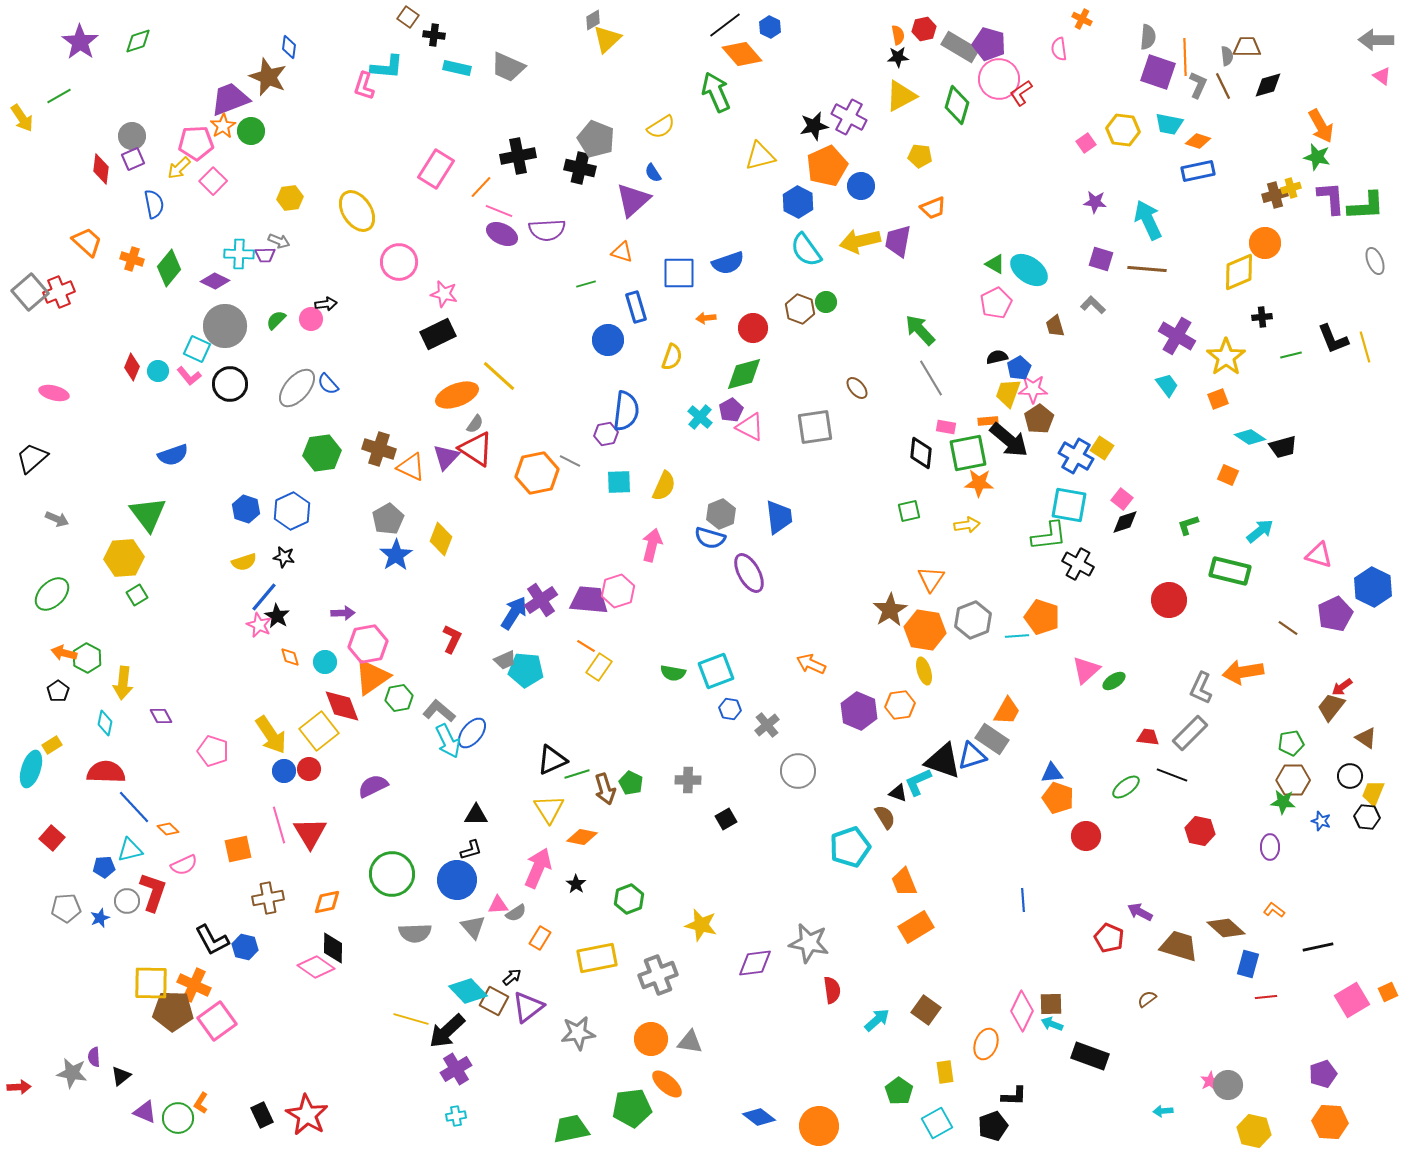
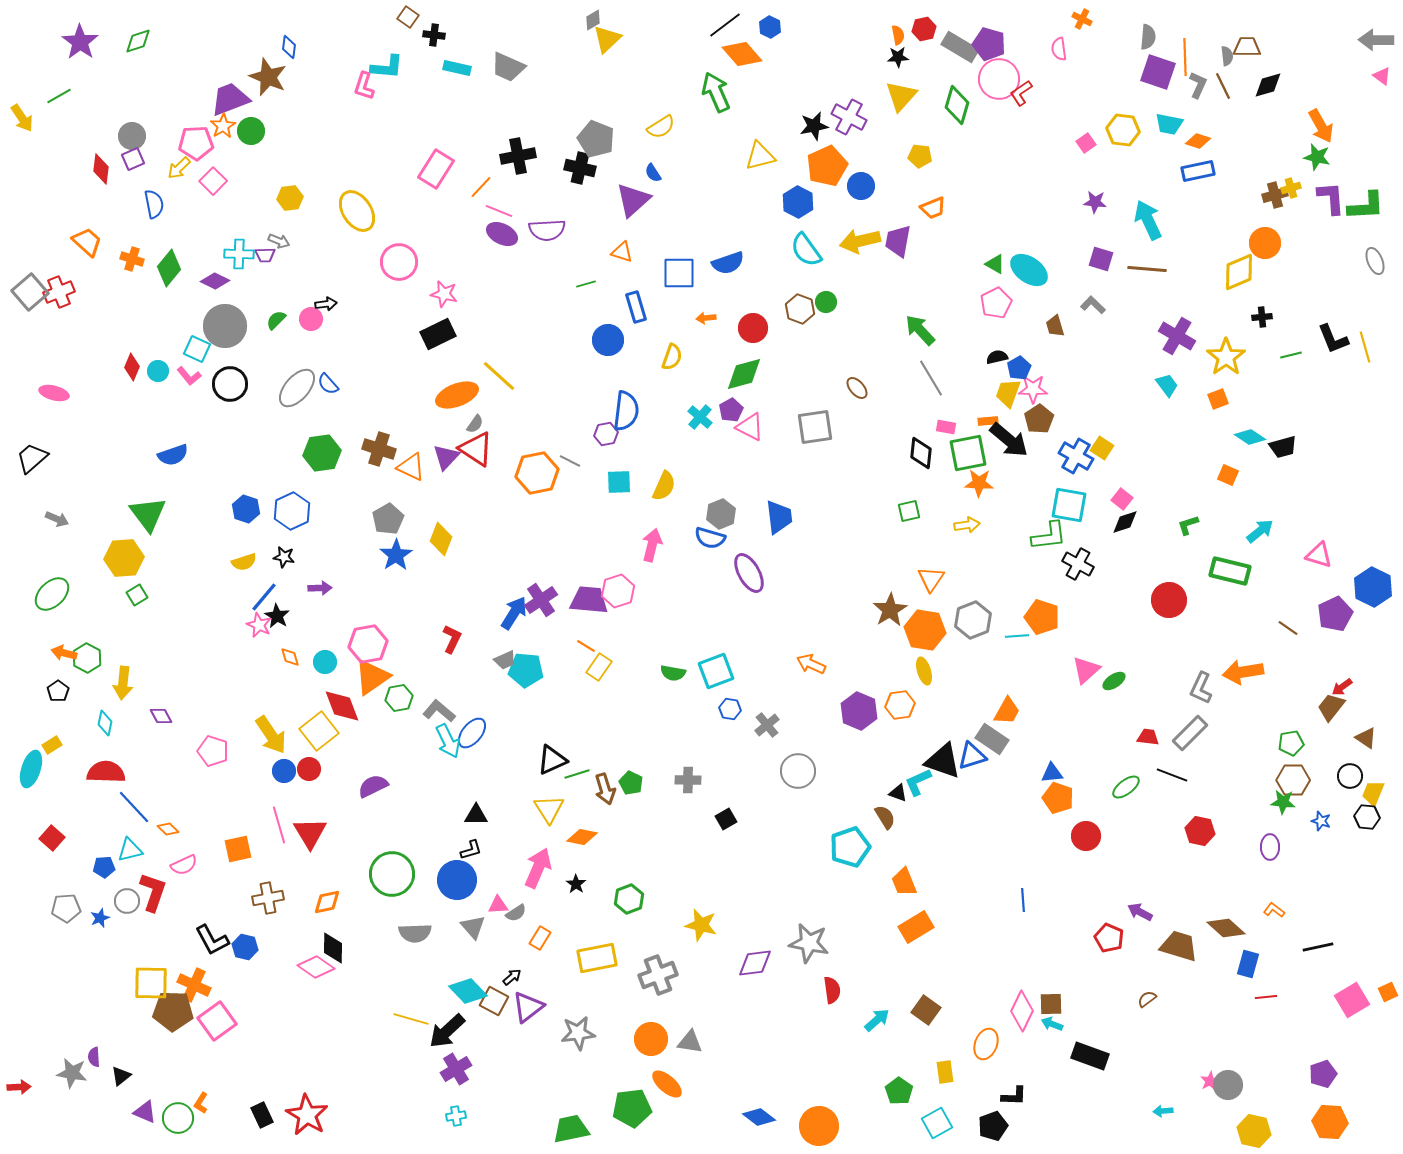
yellow triangle at (901, 96): rotated 20 degrees counterclockwise
purple arrow at (343, 613): moved 23 px left, 25 px up
